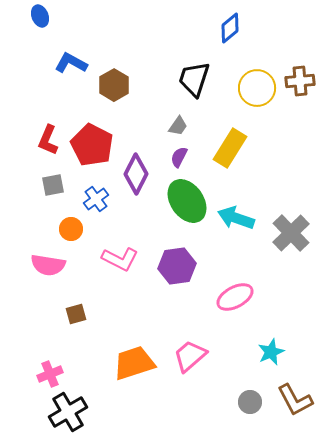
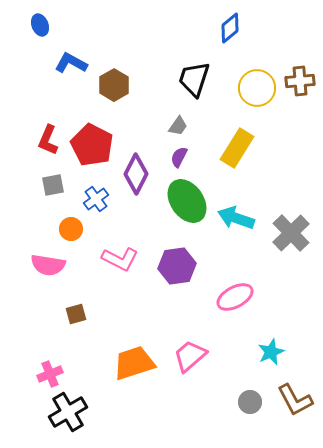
blue ellipse: moved 9 px down
yellow rectangle: moved 7 px right
